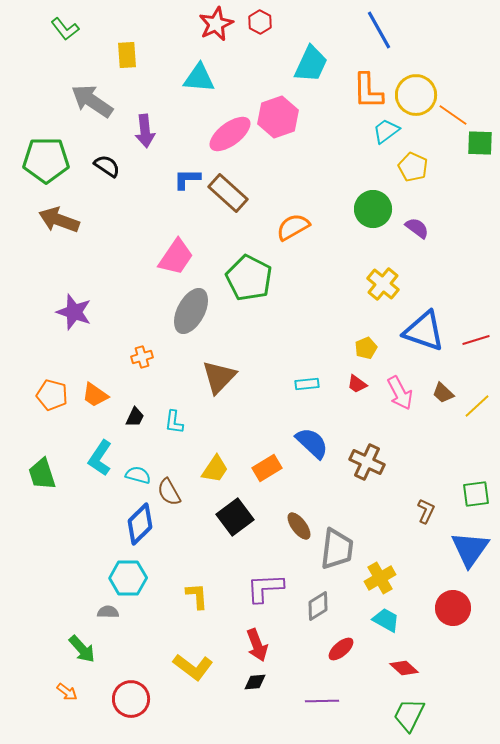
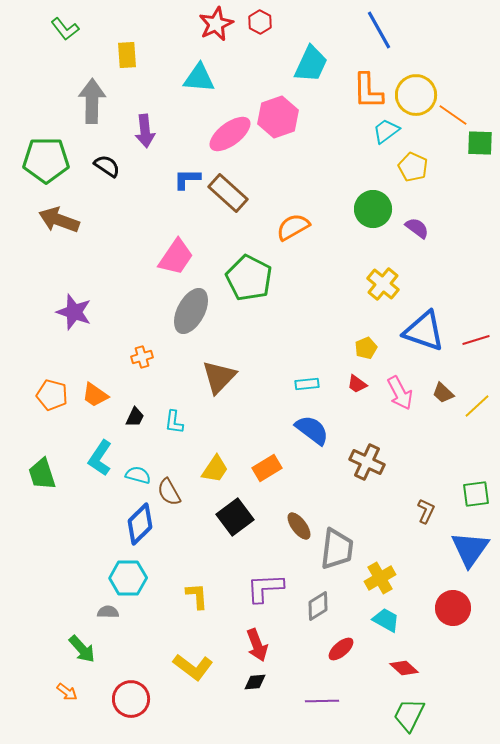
gray arrow at (92, 101): rotated 57 degrees clockwise
blue semicircle at (312, 443): moved 13 px up; rotated 6 degrees counterclockwise
